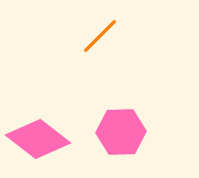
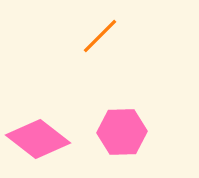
pink hexagon: moved 1 px right
